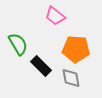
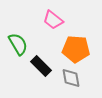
pink trapezoid: moved 2 px left, 4 px down
